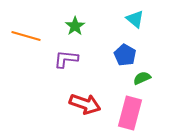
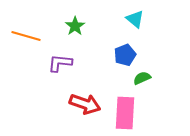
blue pentagon: rotated 20 degrees clockwise
purple L-shape: moved 6 px left, 4 px down
pink rectangle: moved 5 px left; rotated 12 degrees counterclockwise
